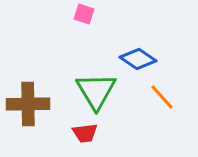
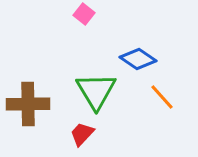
pink square: rotated 20 degrees clockwise
red trapezoid: moved 3 px left, 1 px down; rotated 140 degrees clockwise
